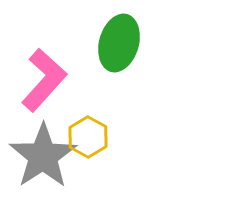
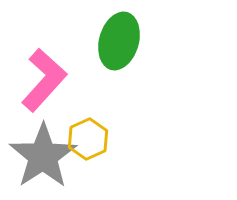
green ellipse: moved 2 px up
yellow hexagon: moved 2 px down; rotated 6 degrees clockwise
